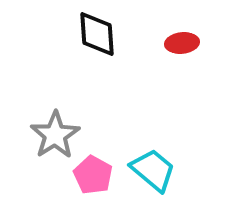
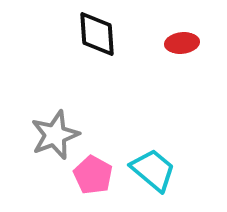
gray star: rotated 12 degrees clockwise
